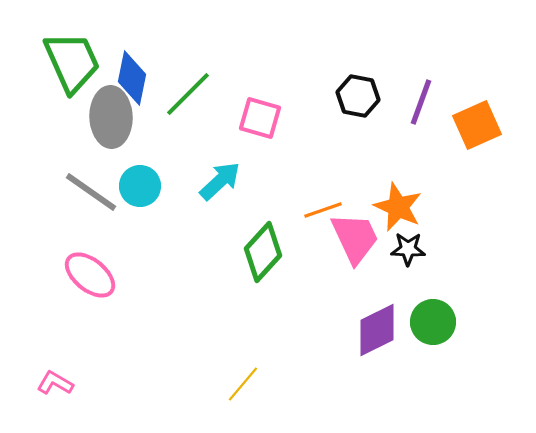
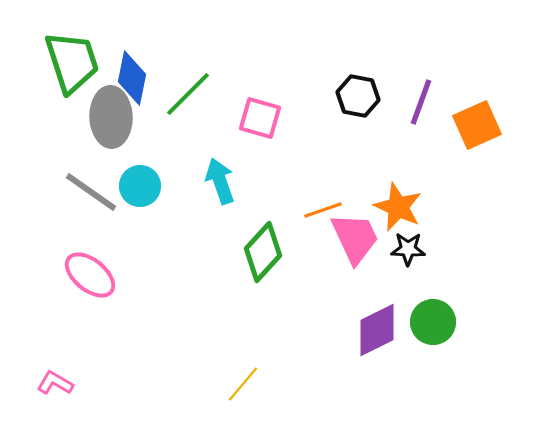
green trapezoid: rotated 6 degrees clockwise
cyan arrow: rotated 66 degrees counterclockwise
